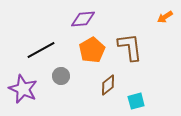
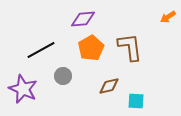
orange arrow: moved 3 px right
orange pentagon: moved 1 px left, 2 px up
gray circle: moved 2 px right
brown diamond: moved 1 px right, 1 px down; rotated 25 degrees clockwise
cyan square: rotated 18 degrees clockwise
